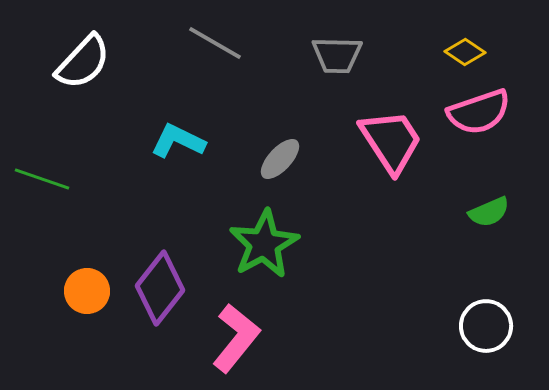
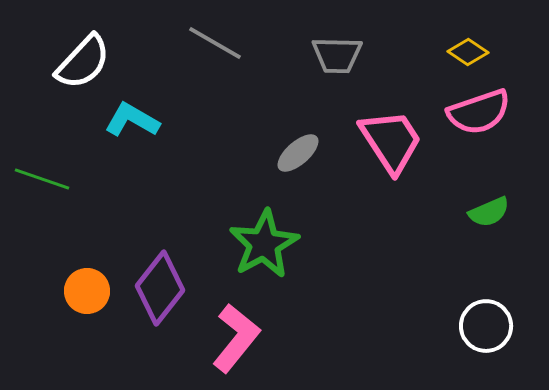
yellow diamond: moved 3 px right
cyan L-shape: moved 46 px left, 21 px up; rotated 4 degrees clockwise
gray ellipse: moved 18 px right, 6 px up; rotated 6 degrees clockwise
